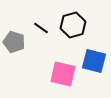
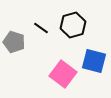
pink square: rotated 24 degrees clockwise
